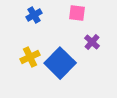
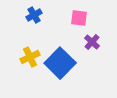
pink square: moved 2 px right, 5 px down
